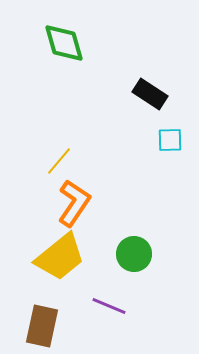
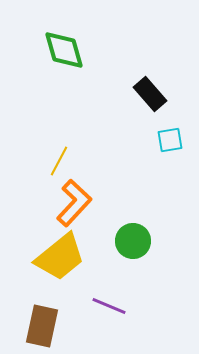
green diamond: moved 7 px down
black rectangle: rotated 16 degrees clockwise
cyan square: rotated 8 degrees counterclockwise
yellow line: rotated 12 degrees counterclockwise
orange L-shape: rotated 9 degrees clockwise
green circle: moved 1 px left, 13 px up
